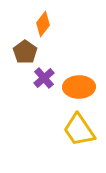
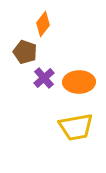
brown pentagon: rotated 15 degrees counterclockwise
orange ellipse: moved 5 px up
yellow trapezoid: moved 3 px left, 3 px up; rotated 66 degrees counterclockwise
